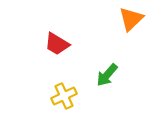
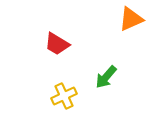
orange triangle: rotated 20 degrees clockwise
green arrow: moved 1 px left, 2 px down
